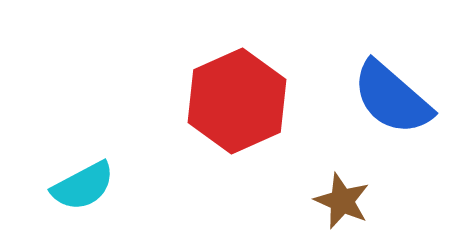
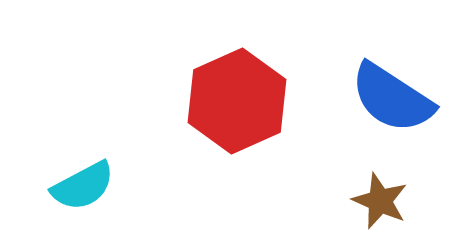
blue semicircle: rotated 8 degrees counterclockwise
brown star: moved 38 px right
